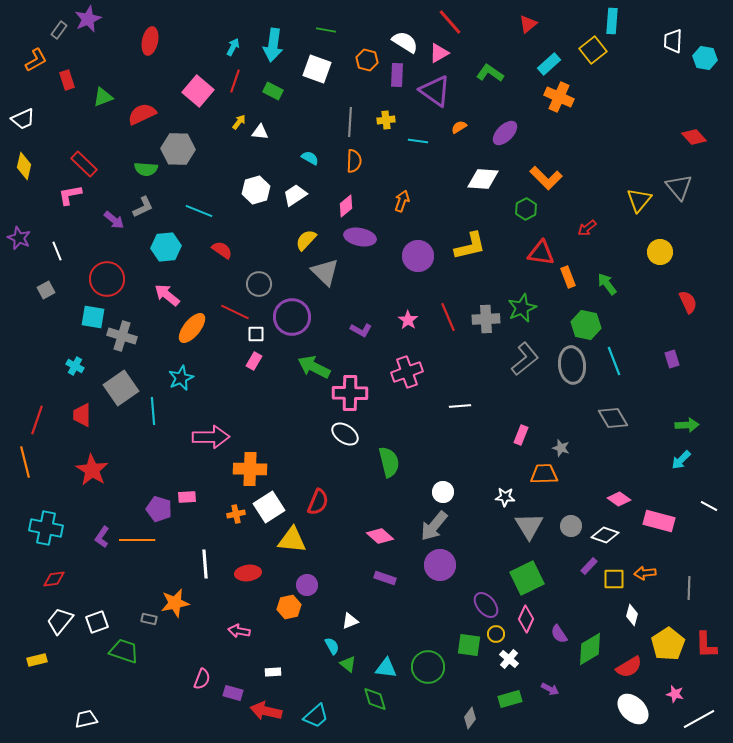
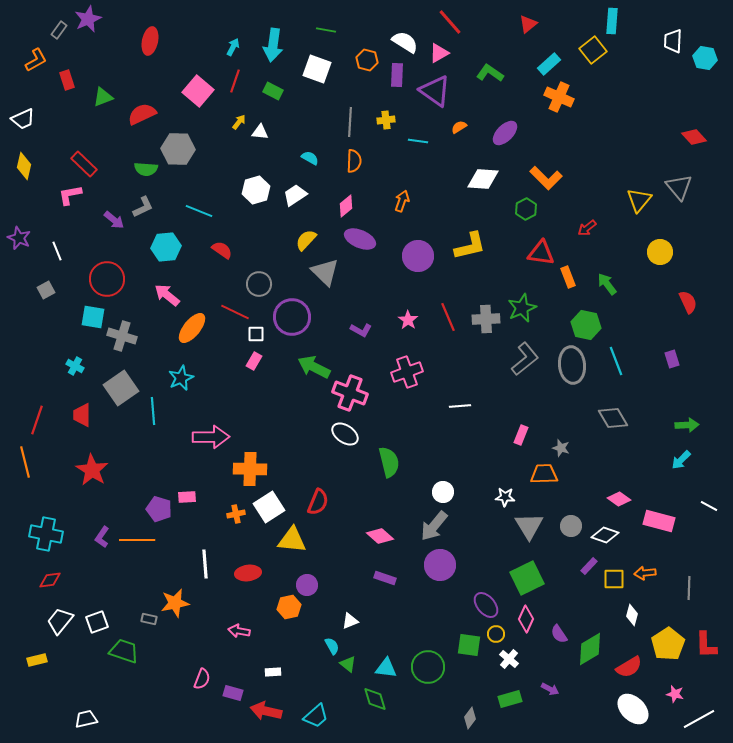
purple ellipse at (360, 237): moved 2 px down; rotated 12 degrees clockwise
cyan line at (614, 361): moved 2 px right
pink cross at (350, 393): rotated 20 degrees clockwise
cyan cross at (46, 528): moved 6 px down
red diamond at (54, 579): moved 4 px left, 1 px down
